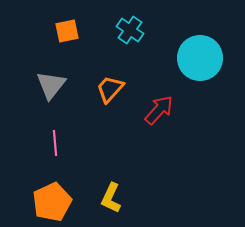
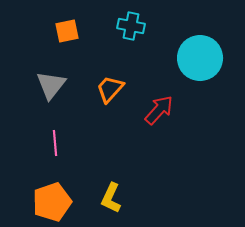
cyan cross: moved 1 px right, 4 px up; rotated 24 degrees counterclockwise
orange pentagon: rotated 6 degrees clockwise
